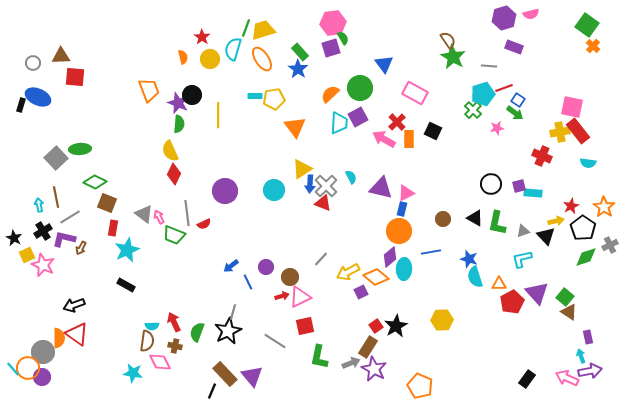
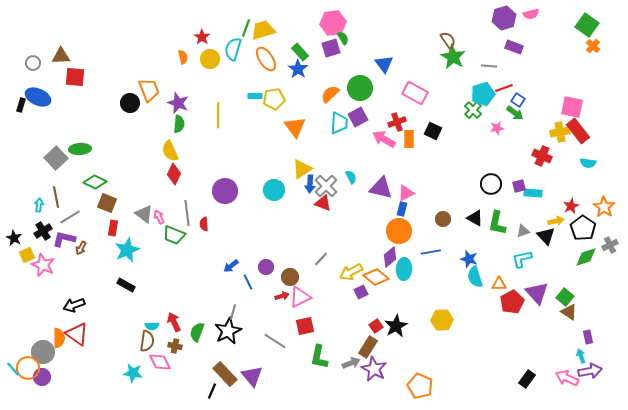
orange ellipse at (262, 59): moved 4 px right
black circle at (192, 95): moved 62 px left, 8 px down
red cross at (397, 122): rotated 24 degrees clockwise
cyan arrow at (39, 205): rotated 16 degrees clockwise
red semicircle at (204, 224): rotated 112 degrees clockwise
yellow arrow at (348, 272): moved 3 px right
